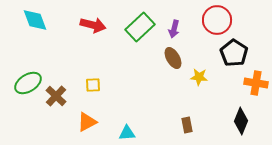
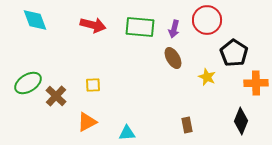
red circle: moved 10 px left
green rectangle: rotated 48 degrees clockwise
yellow star: moved 8 px right; rotated 18 degrees clockwise
orange cross: rotated 10 degrees counterclockwise
